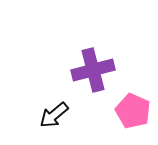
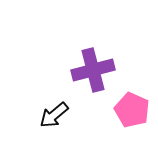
pink pentagon: moved 1 px left, 1 px up
